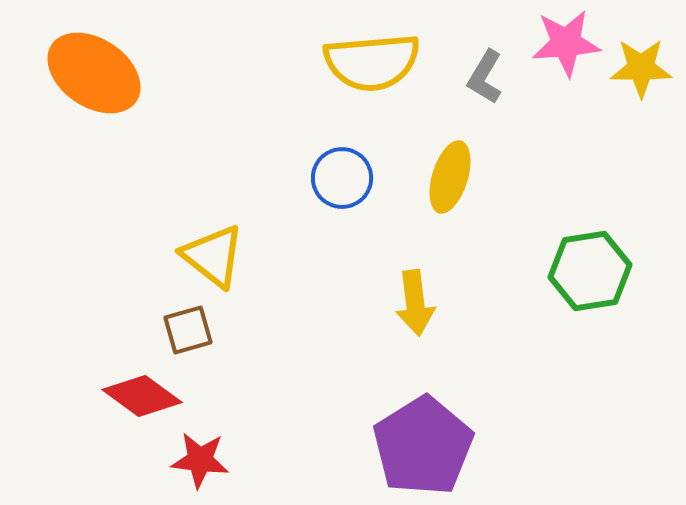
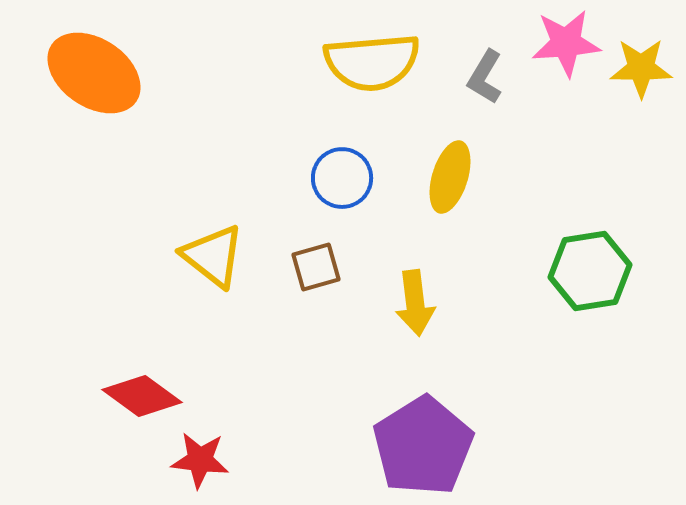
brown square: moved 128 px right, 63 px up
